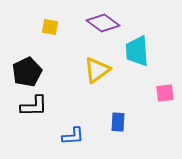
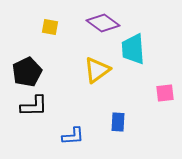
cyan trapezoid: moved 4 px left, 2 px up
